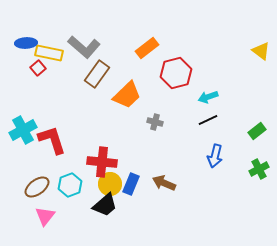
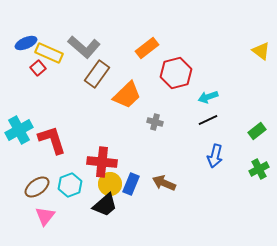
blue ellipse: rotated 20 degrees counterclockwise
yellow rectangle: rotated 12 degrees clockwise
cyan cross: moved 4 px left
